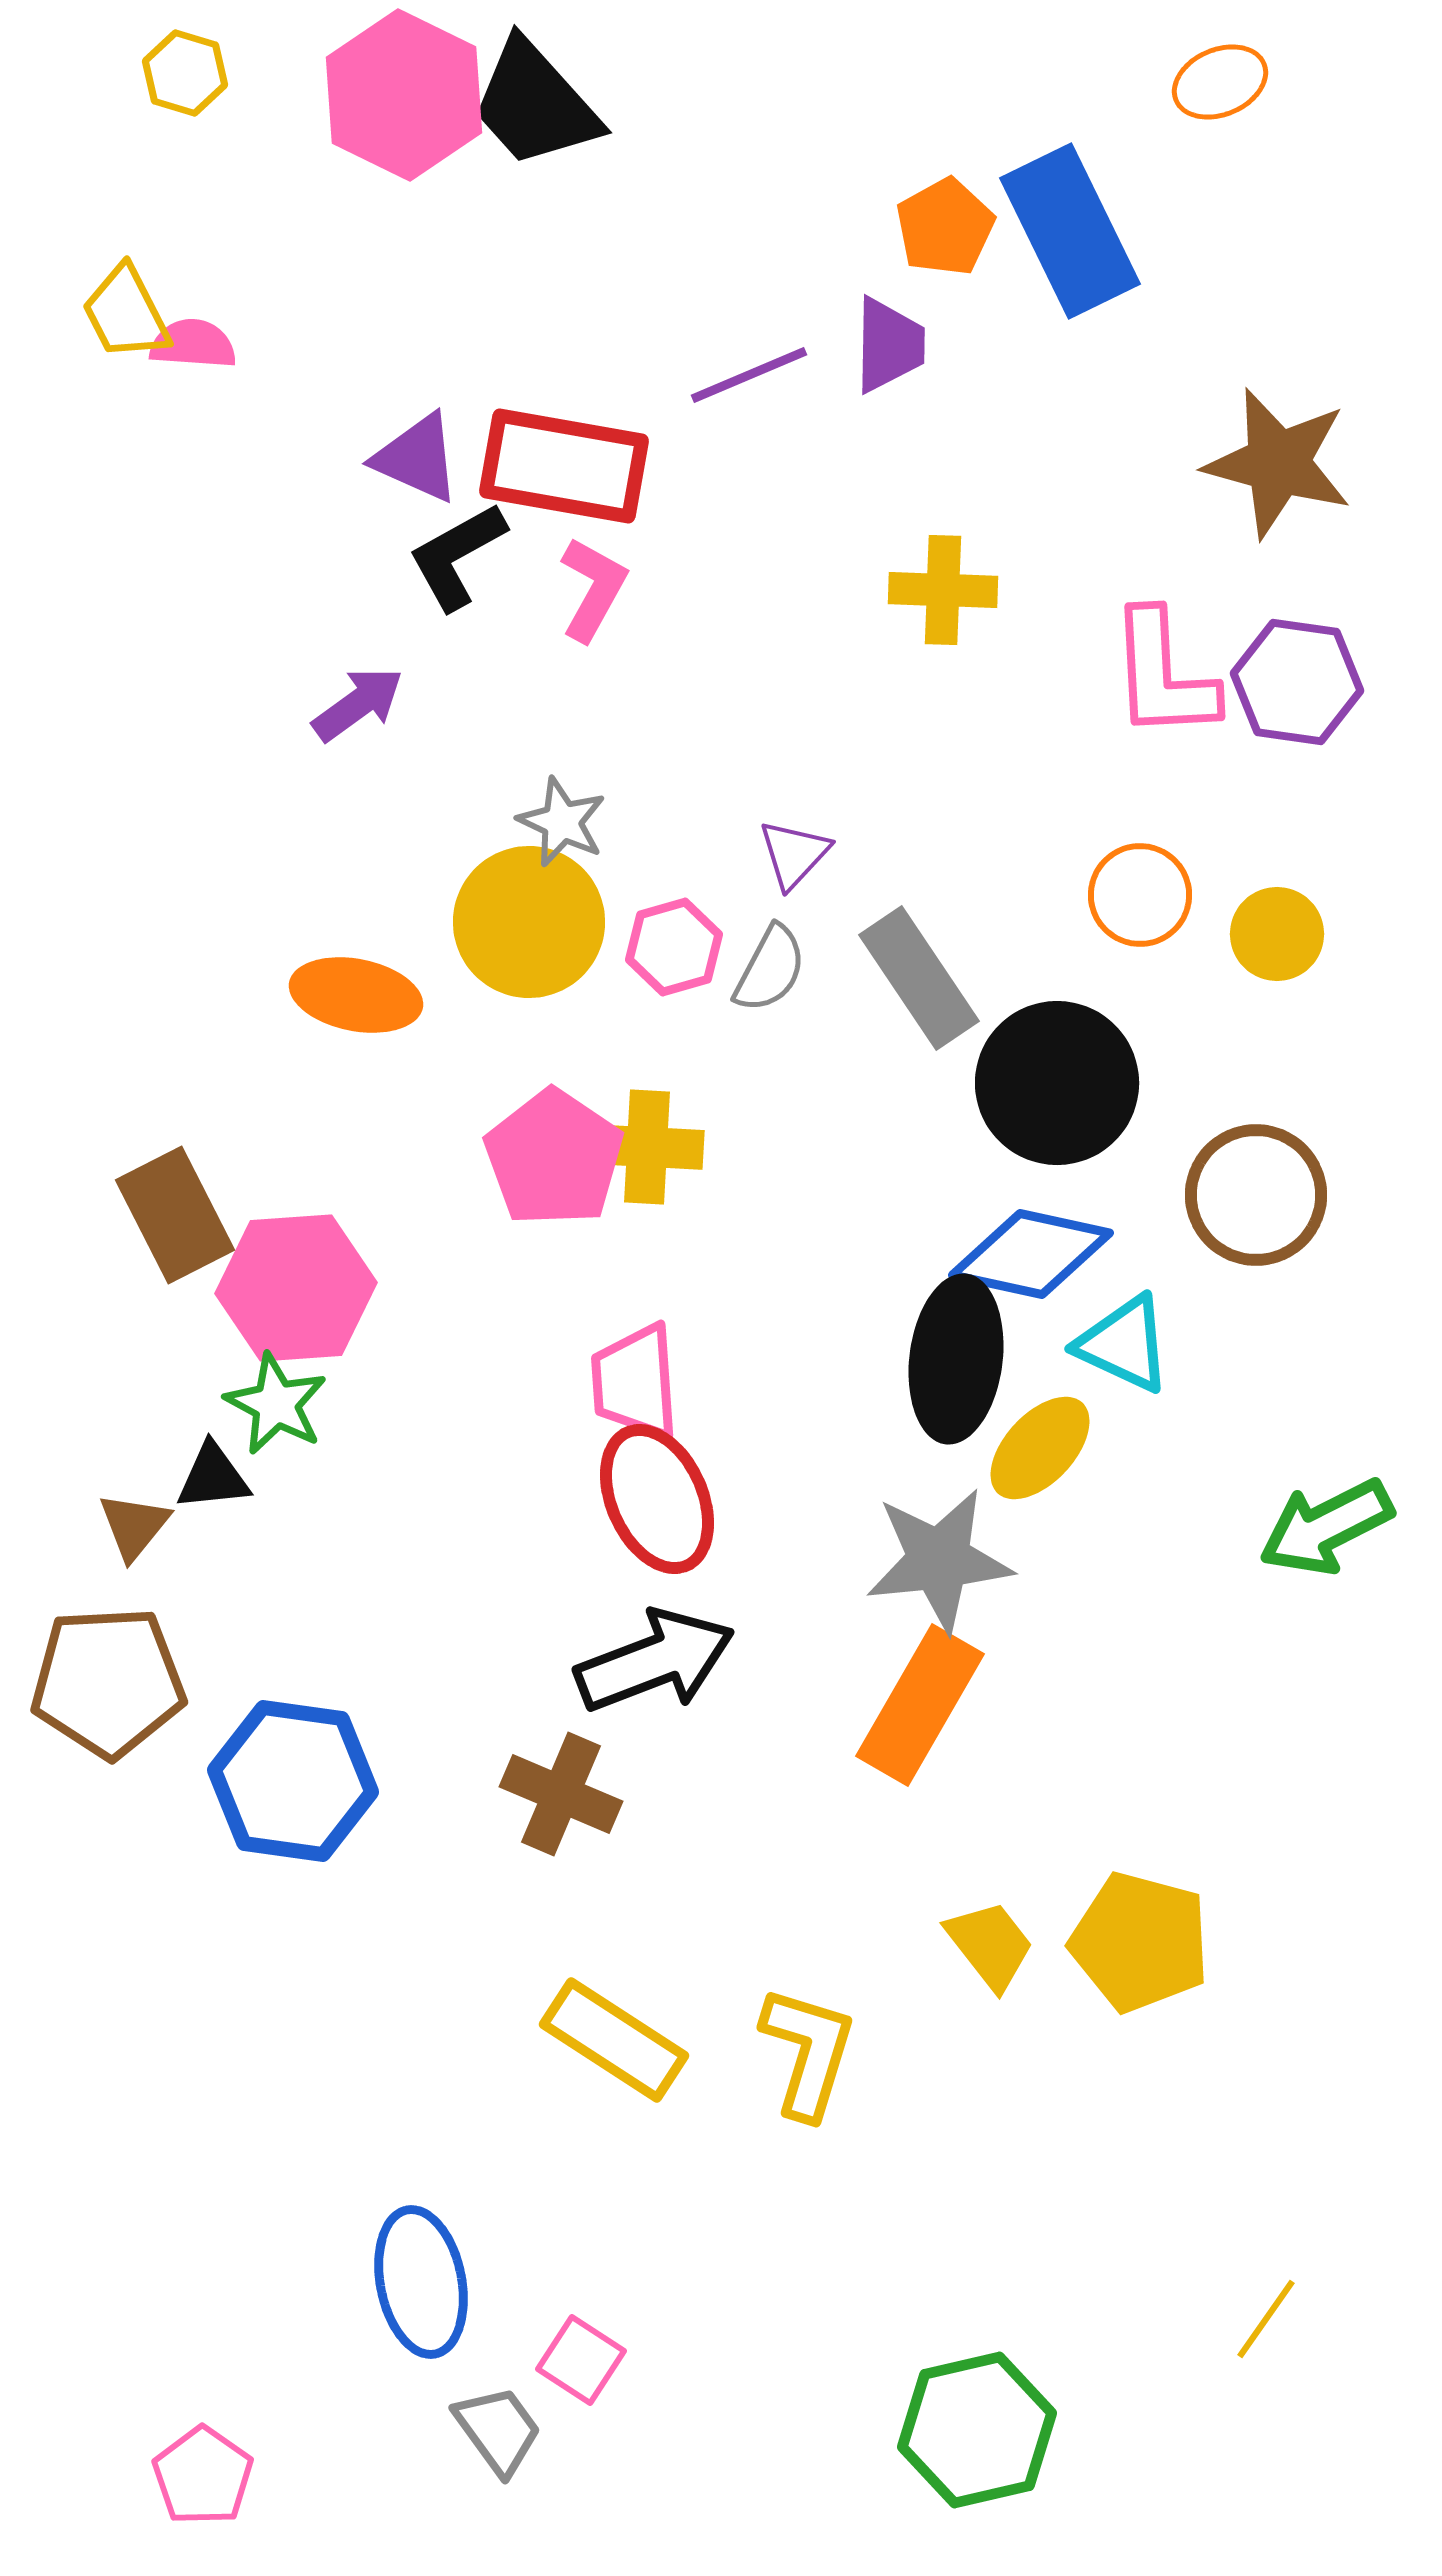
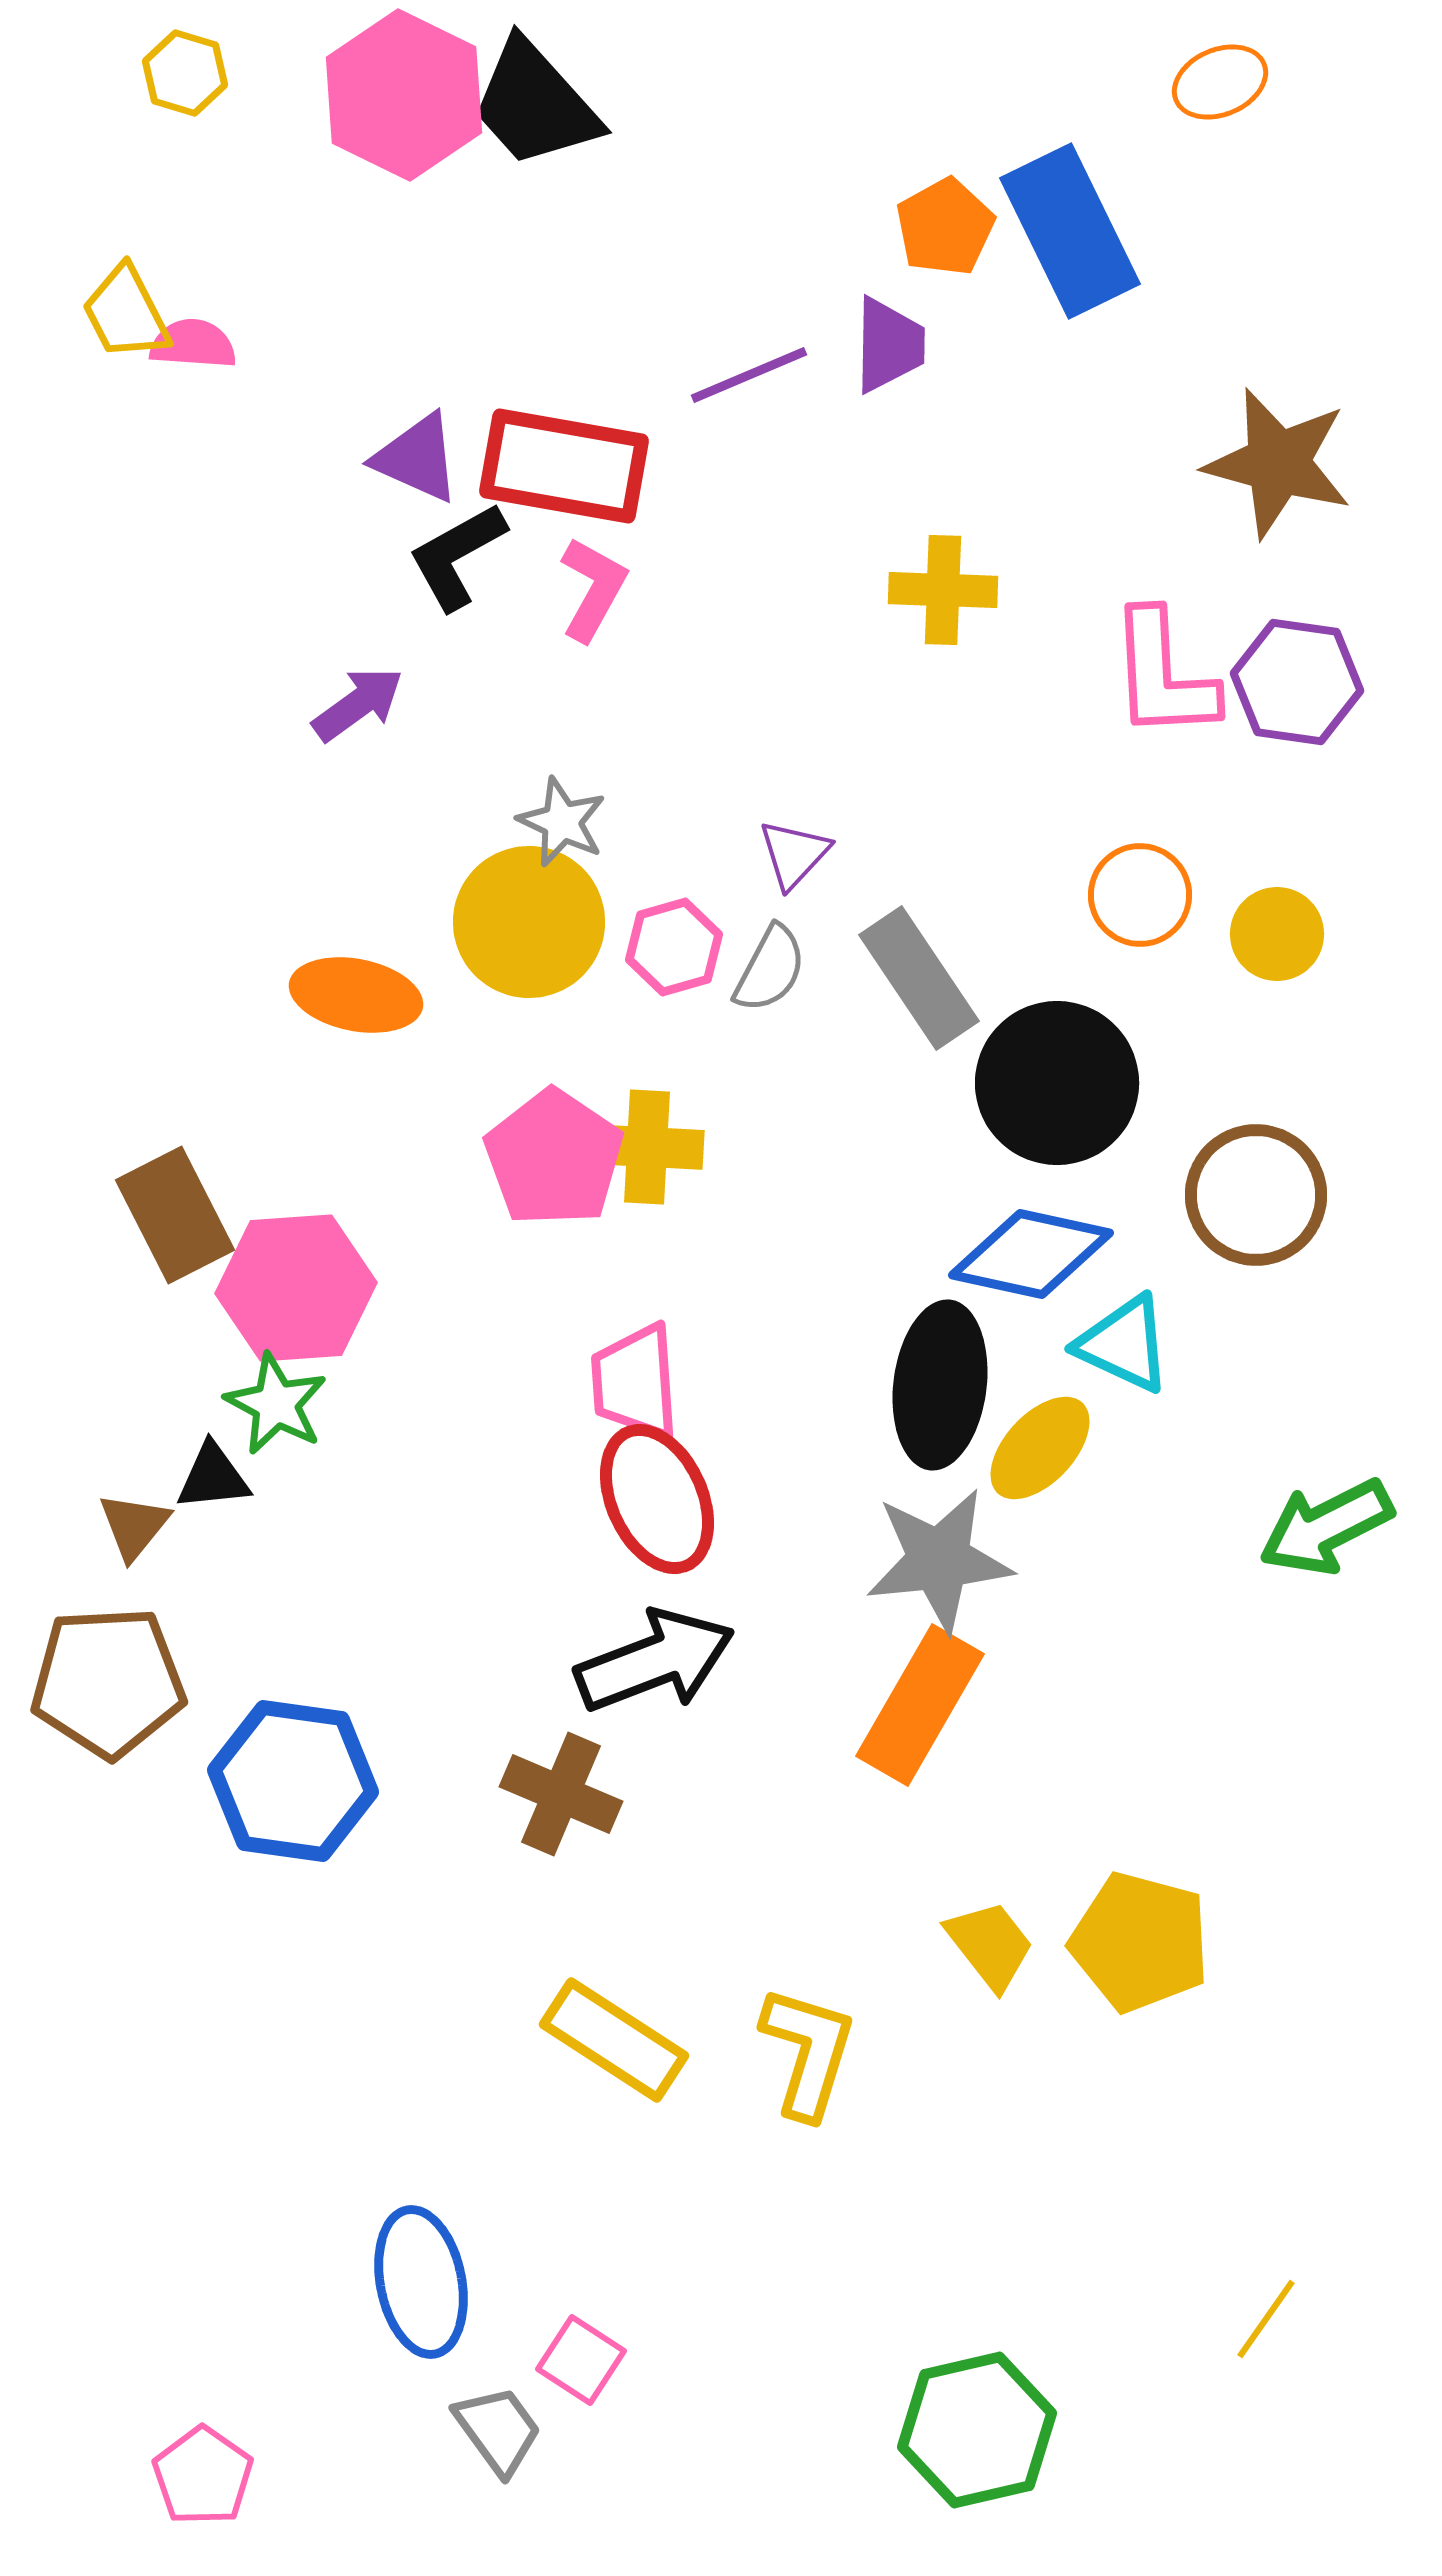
black ellipse at (956, 1359): moved 16 px left, 26 px down
